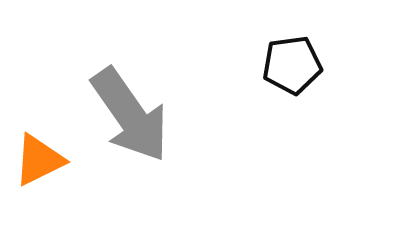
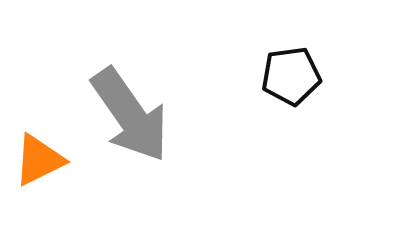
black pentagon: moved 1 px left, 11 px down
